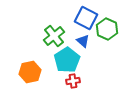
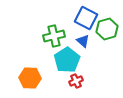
green hexagon: rotated 20 degrees clockwise
green cross: rotated 25 degrees clockwise
orange hexagon: moved 6 px down; rotated 15 degrees clockwise
red cross: moved 3 px right; rotated 16 degrees counterclockwise
